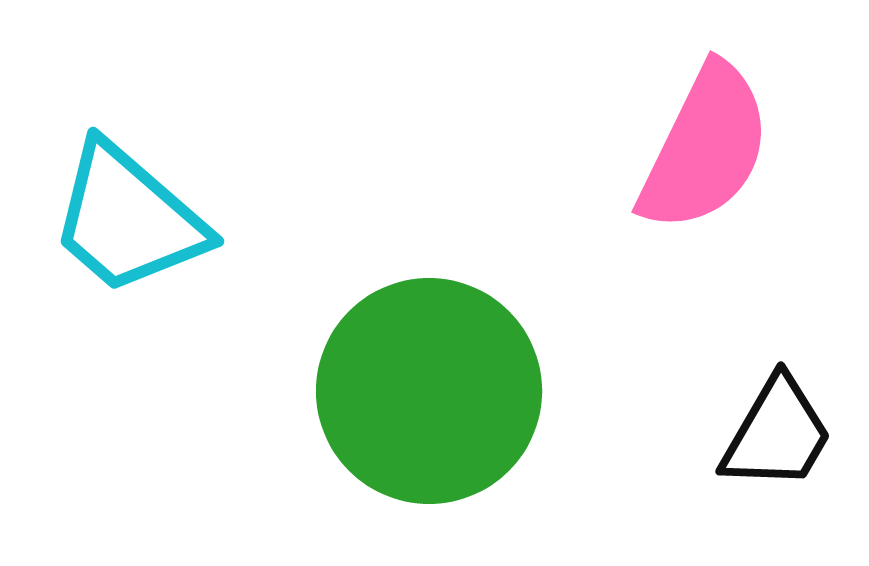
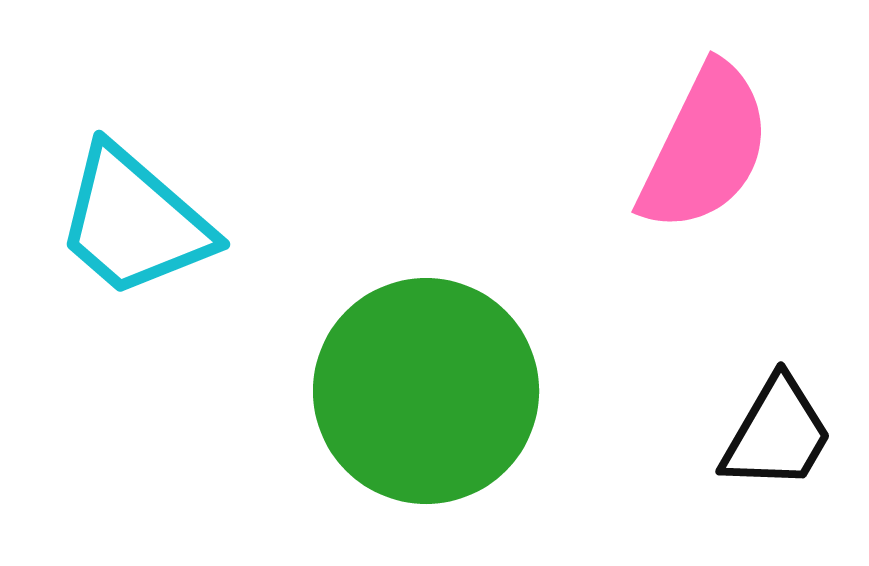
cyan trapezoid: moved 6 px right, 3 px down
green circle: moved 3 px left
